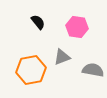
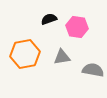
black semicircle: moved 11 px right, 3 px up; rotated 70 degrees counterclockwise
gray triangle: rotated 12 degrees clockwise
orange hexagon: moved 6 px left, 16 px up
